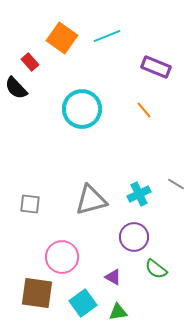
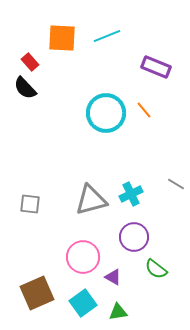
orange square: rotated 32 degrees counterclockwise
black semicircle: moved 9 px right
cyan circle: moved 24 px right, 4 px down
cyan cross: moved 8 px left
pink circle: moved 21 px right
brown square: rotated 32 degrees counterclockwise
